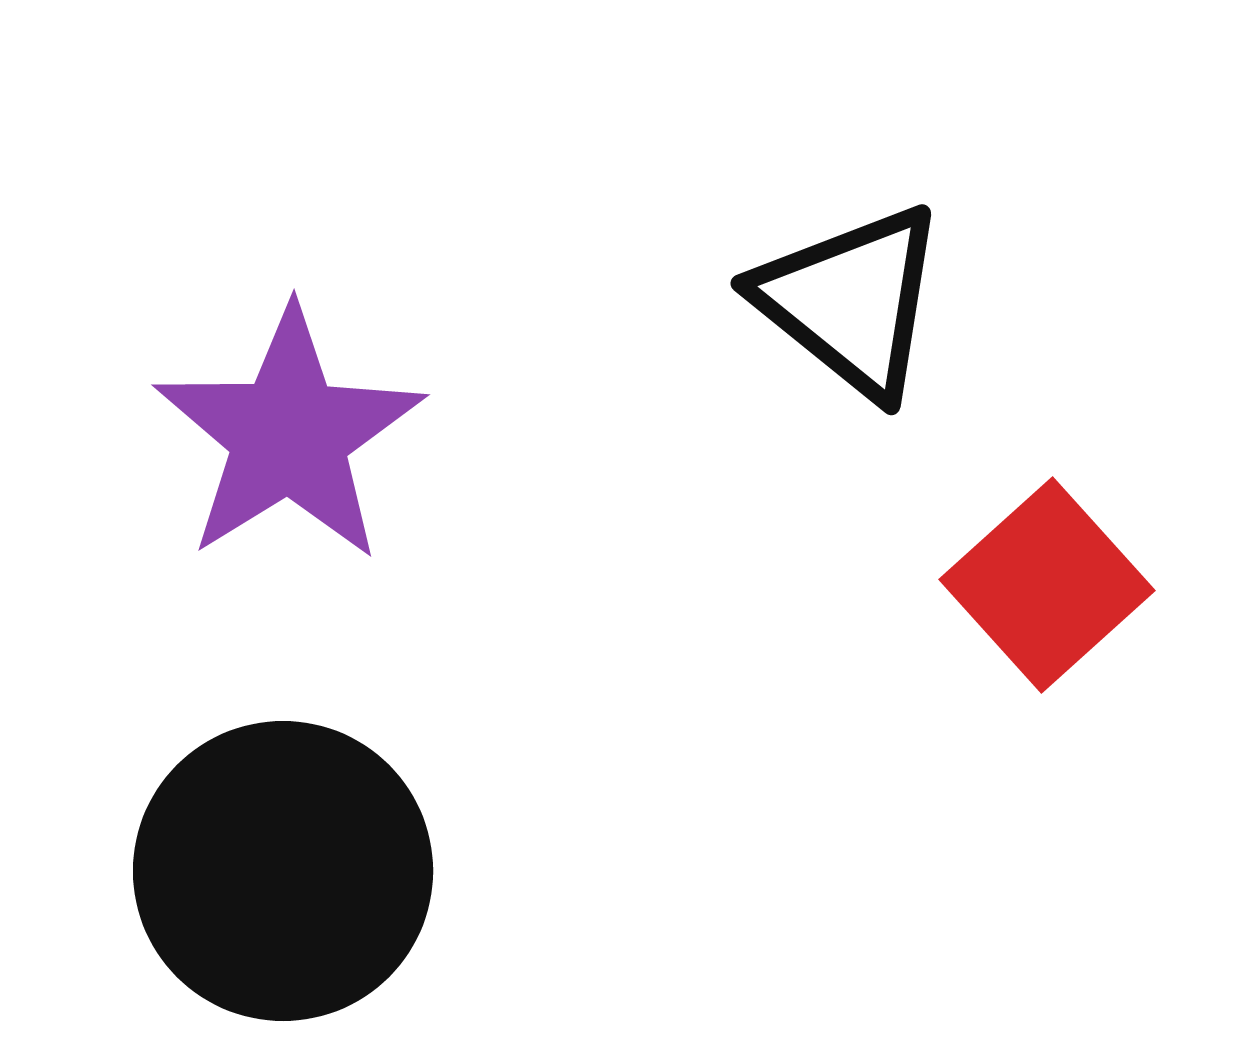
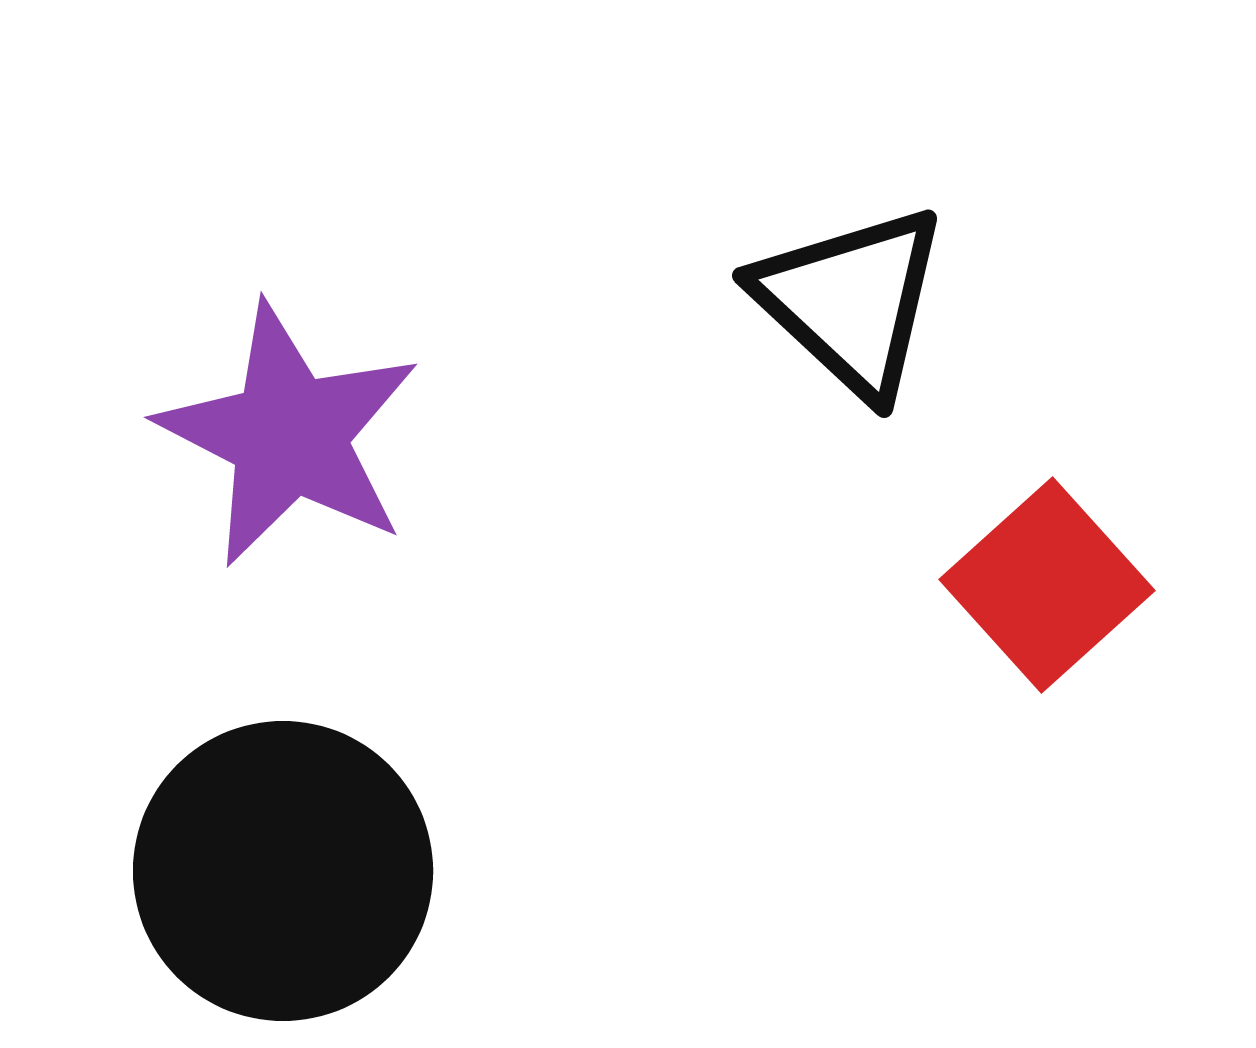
black triangle: rotated 4 degrees clockwise
purple star: rotated 13 degrees counterclockwise
